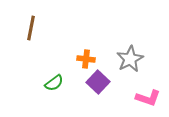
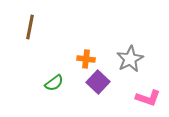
brown line: moved 1 px left, 1 px up
